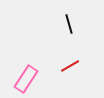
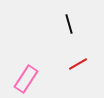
red line: moved 8 px right, 2 px up
